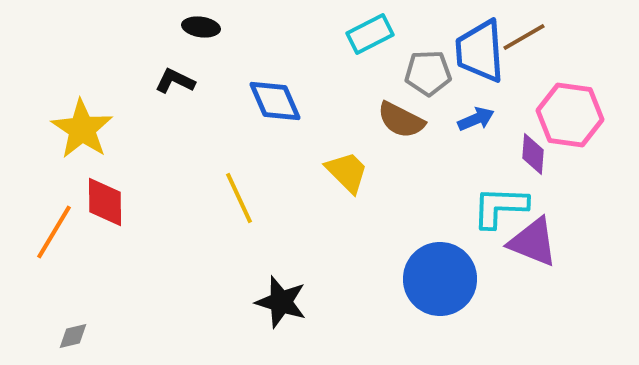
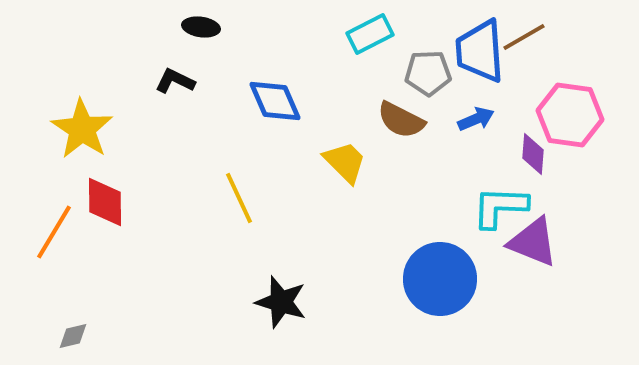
yellow trapezoid: moved 2 px left, 10 px up
